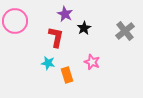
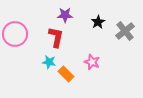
purple star: moved 1 px down; rotated 28 degrees counterclockwise
pink circle: moved 13 px down
black star: moved 14 px right, 6 px up
cyan star: moved 1 px right, 1 px up
orange rectangle: moved 1 px left, 1 px up; rotated 28 degrees counterclockwise
